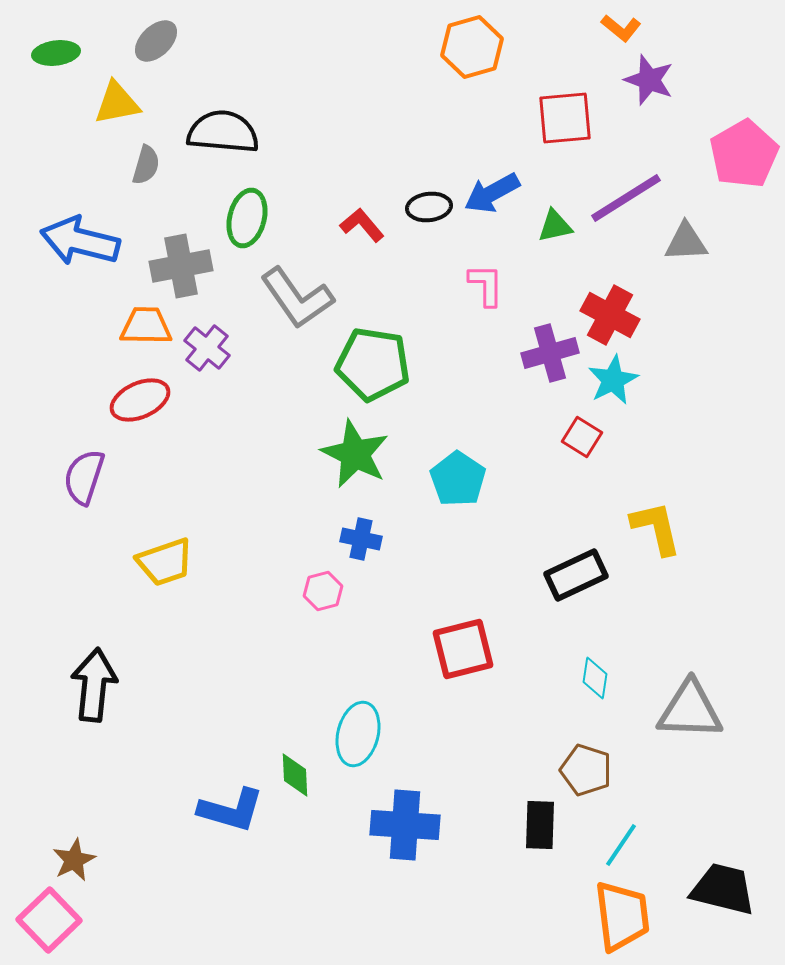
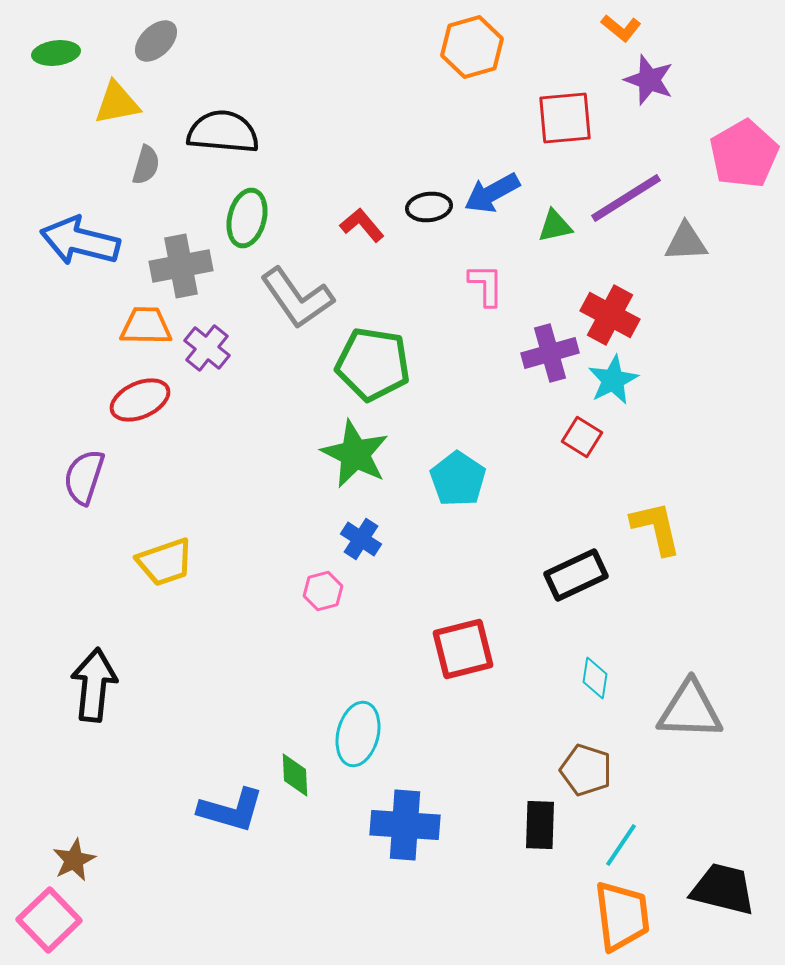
blue cross at (361, 539): rotated 21 degrees clockwise
